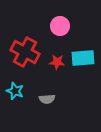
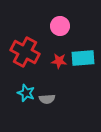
red star: moved 2 px right, 1 px up
cyan star: moved 11 px right, 2 px down
